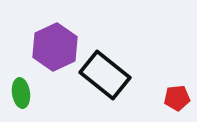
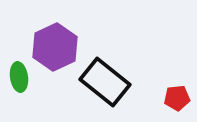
black rectangle: moved 7 px down
green ellipse: moved 2 px left, 16 px up
